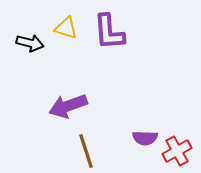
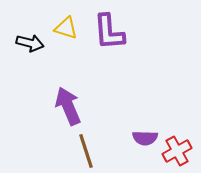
purple arrow: rotated 87 degrees clockwise
